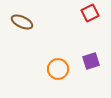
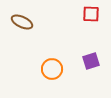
red square: moved 1 px right, 1 px down; rotated 30 degrees clockwise
orange circle: moved 6 px left
